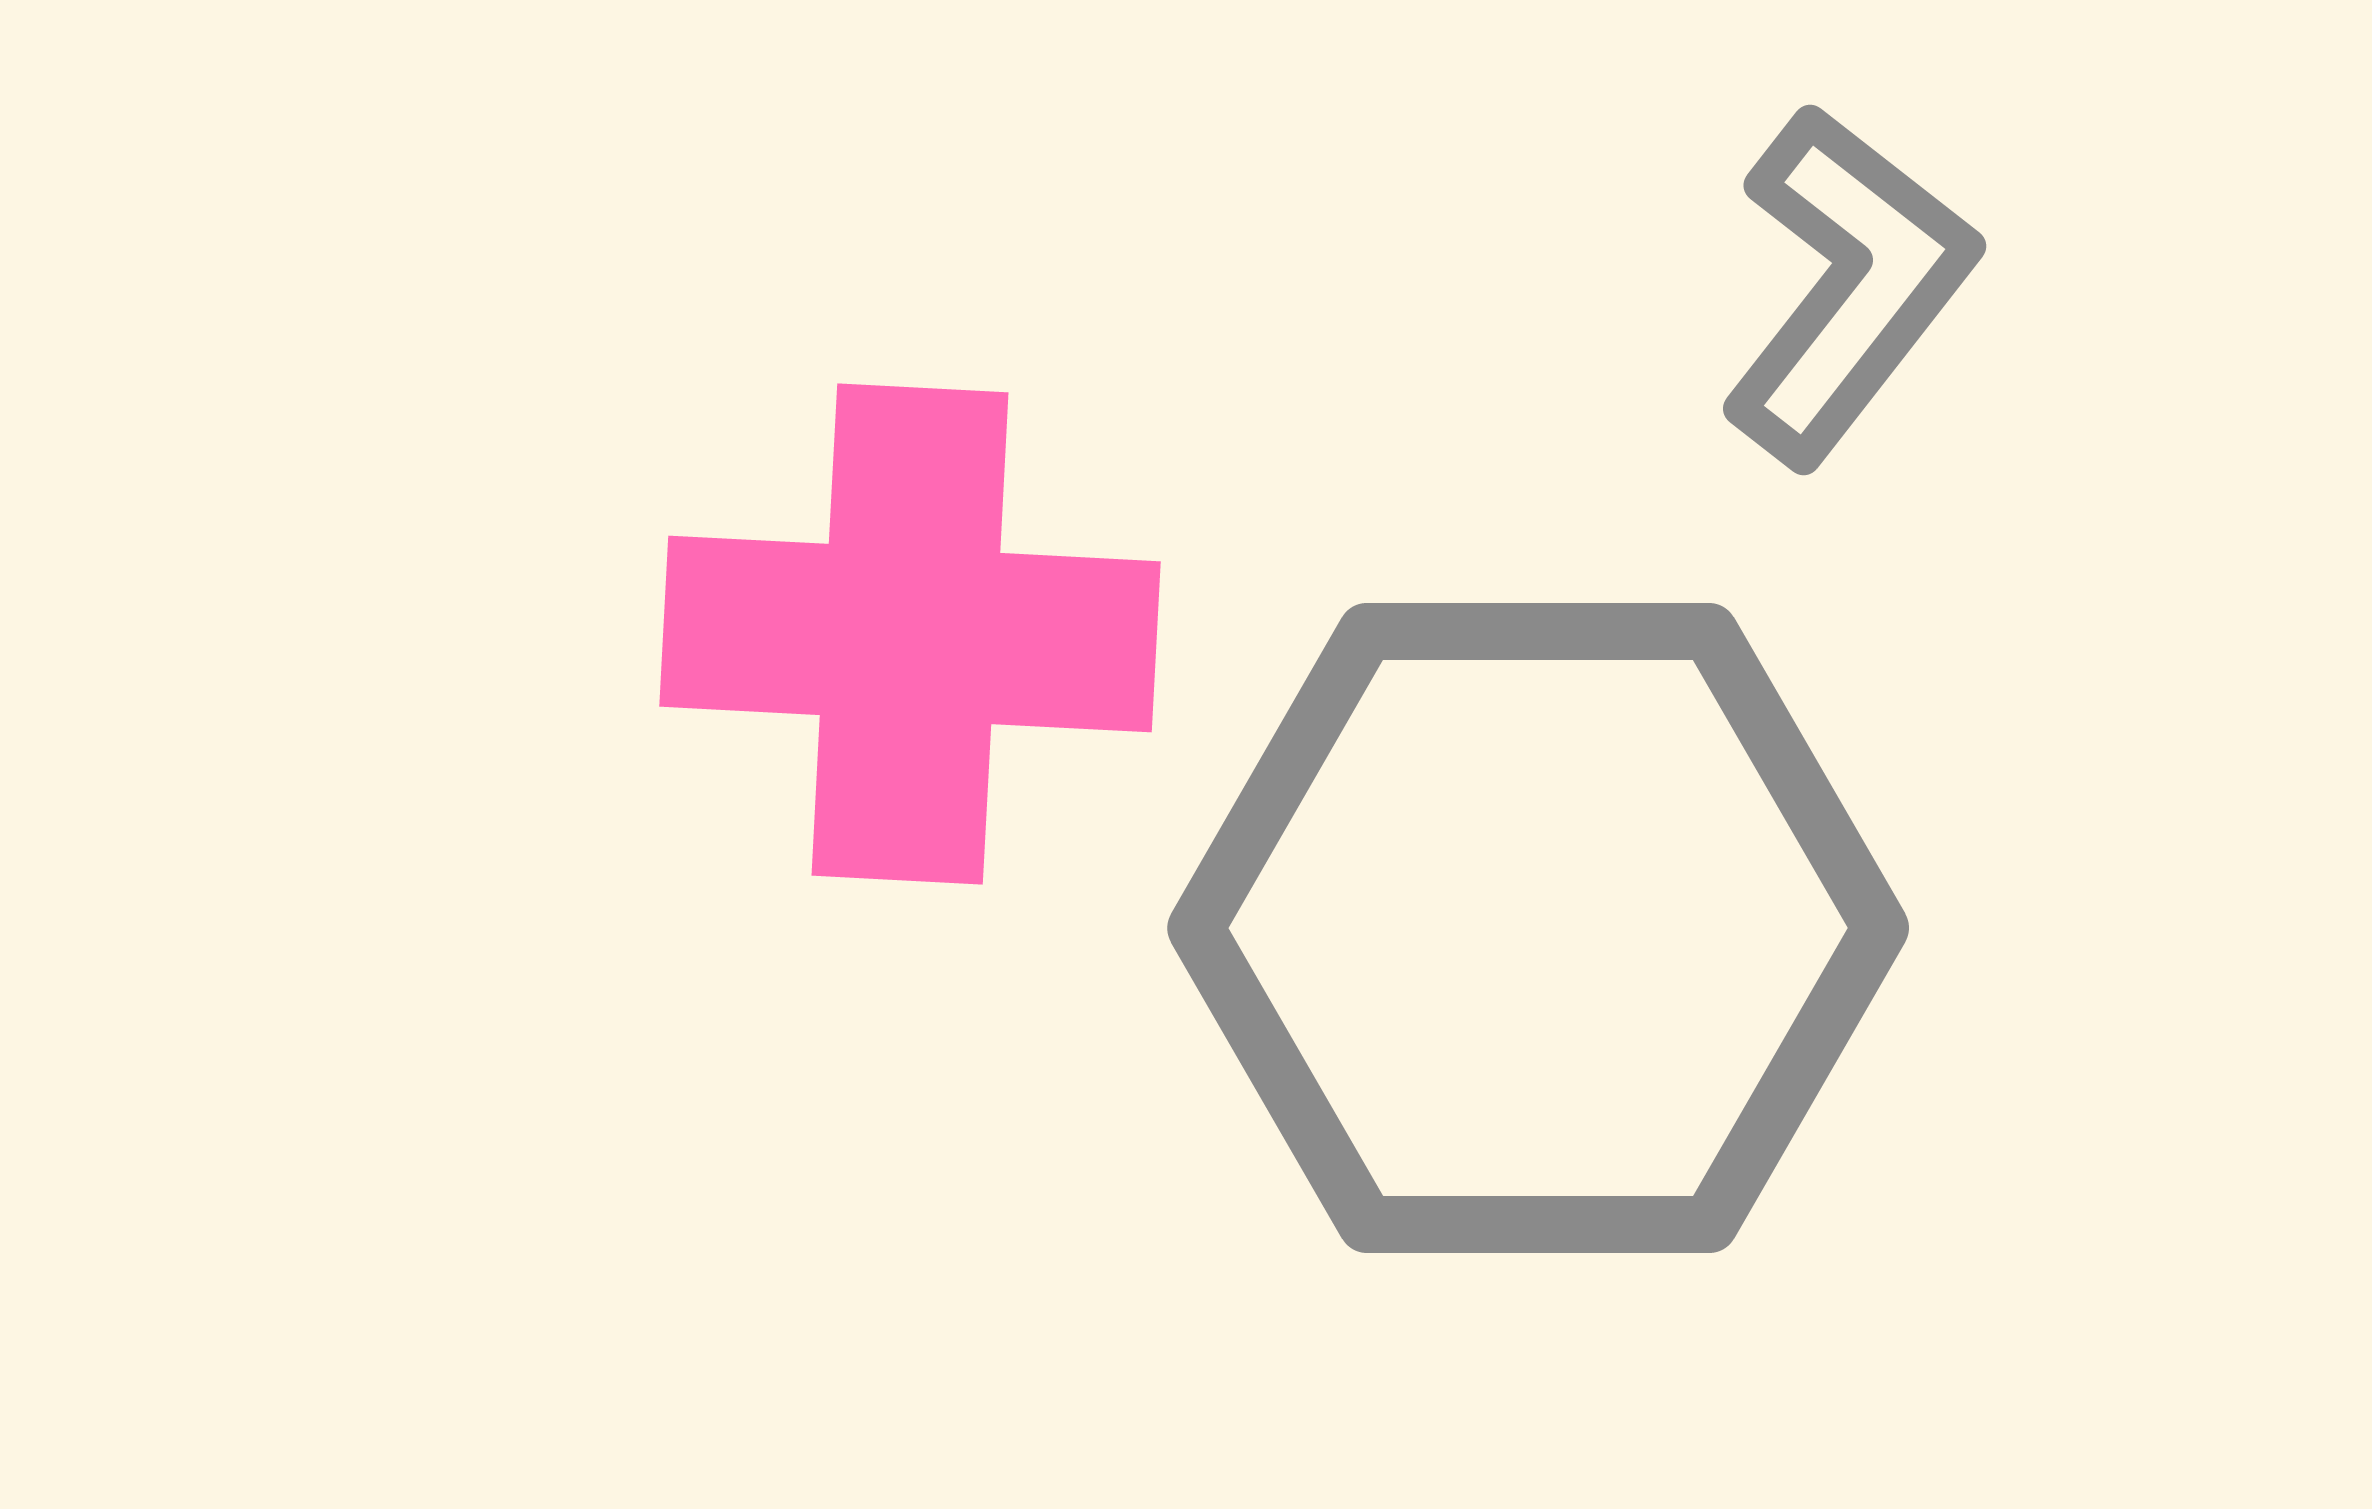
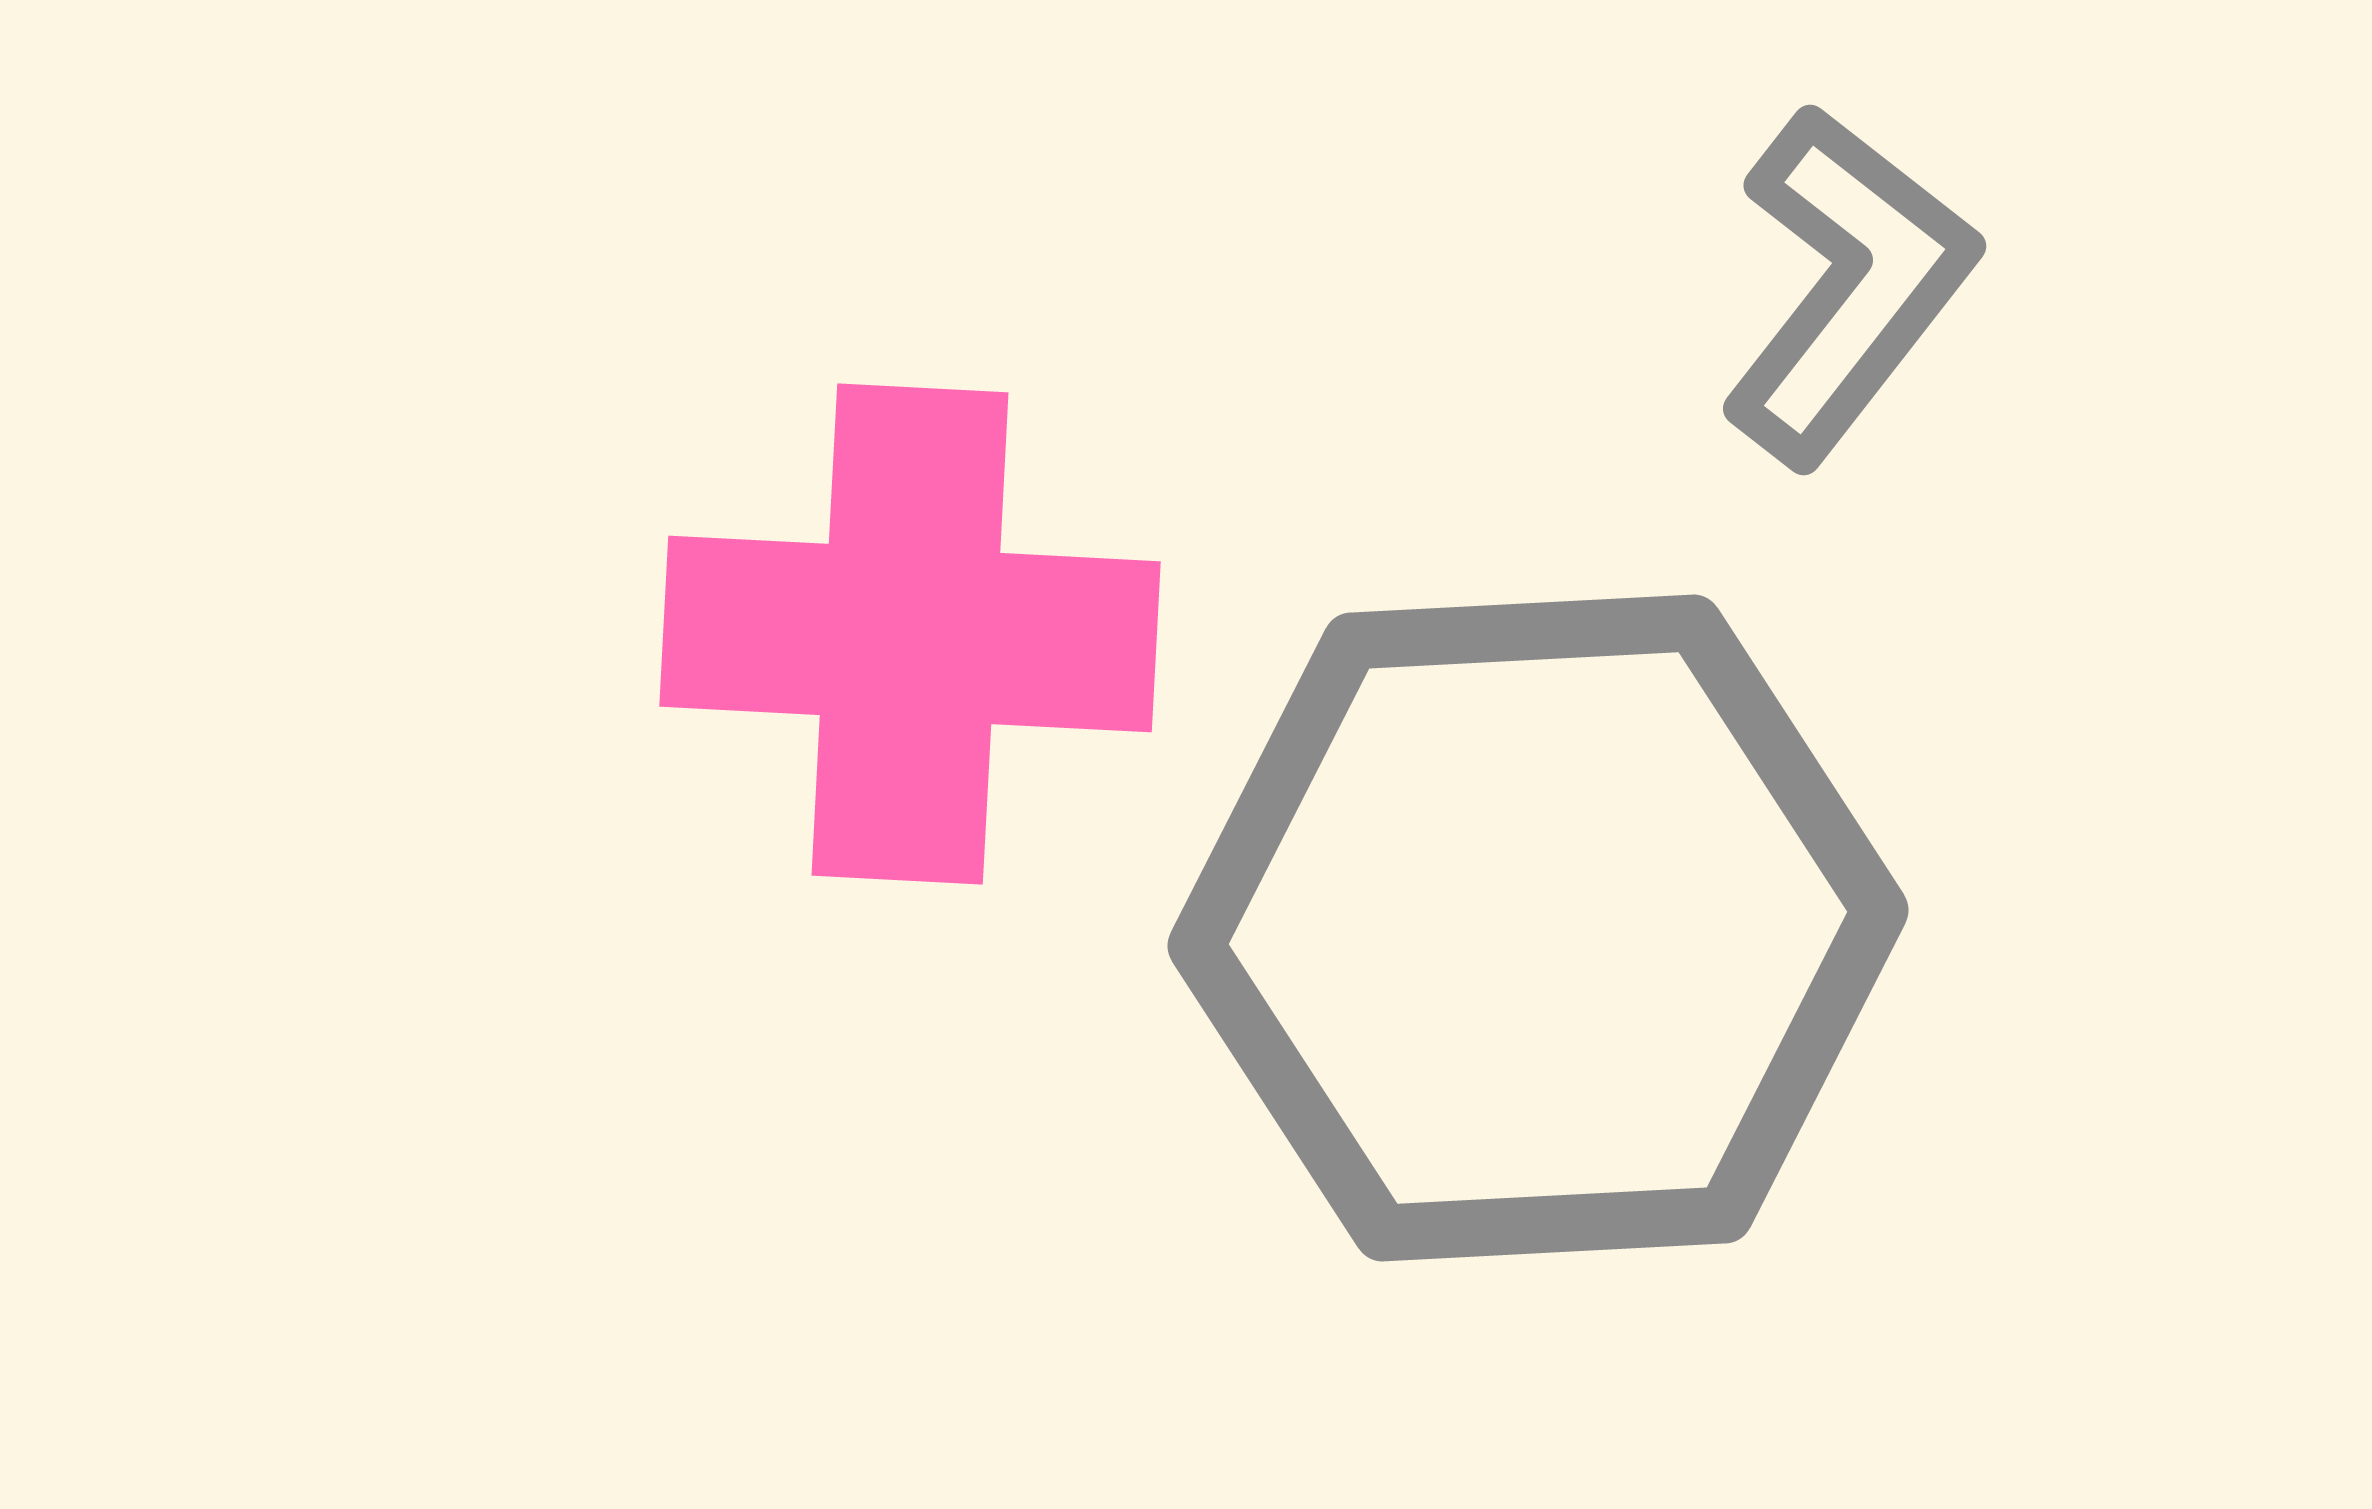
gray hexagon: rotated 3 degrees counterclockwise
